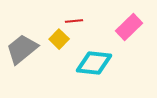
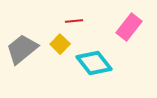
pink rectangle: rotated 8 degrees counterclockwise
yellow square: moved 1 px right, 5 px down
cyan diamond: rotated 45 degrees clockwise
